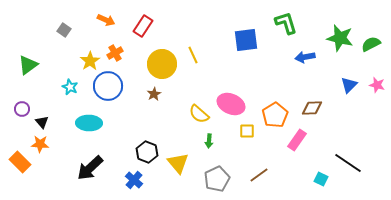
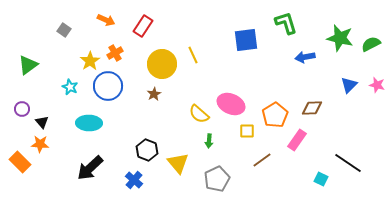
black hexagon: moved 2 px up
brown line: moved 3 px right, 15 px up
